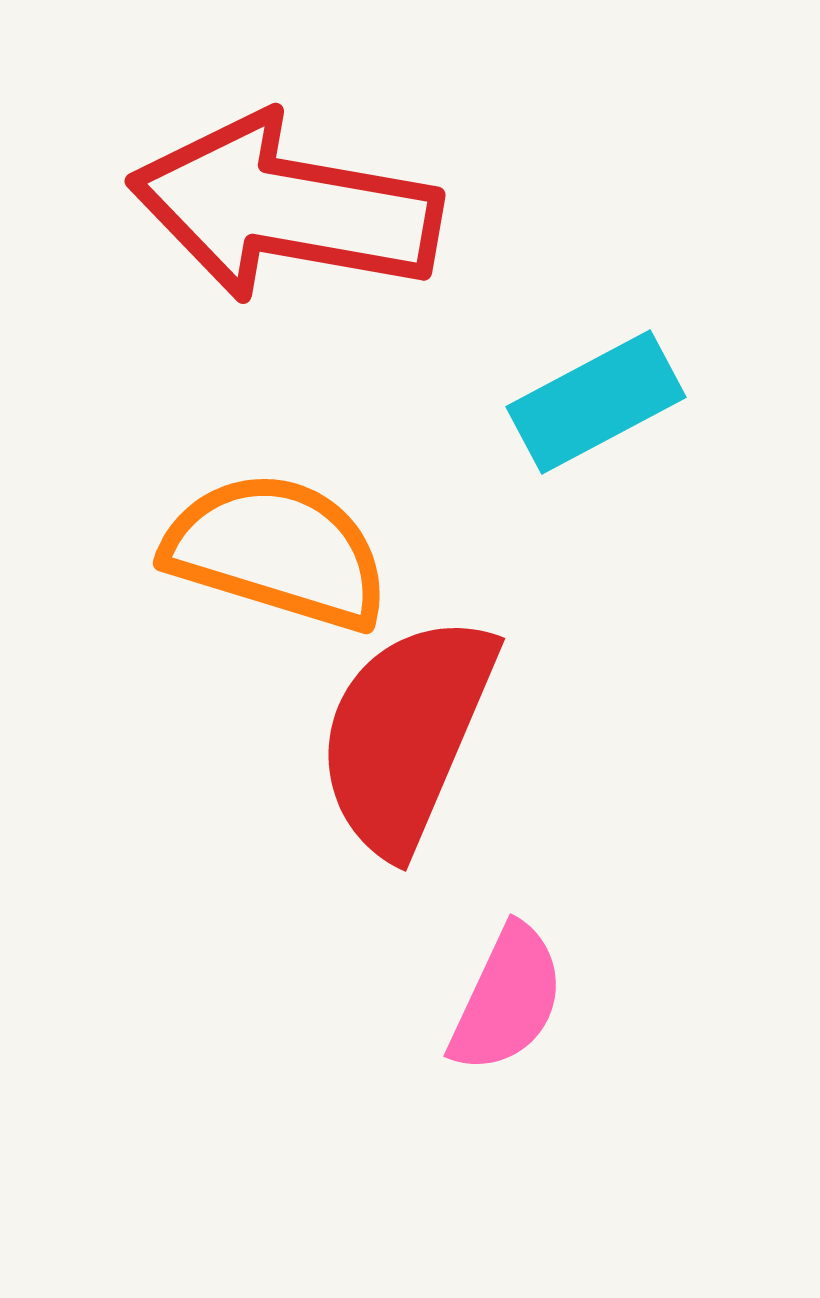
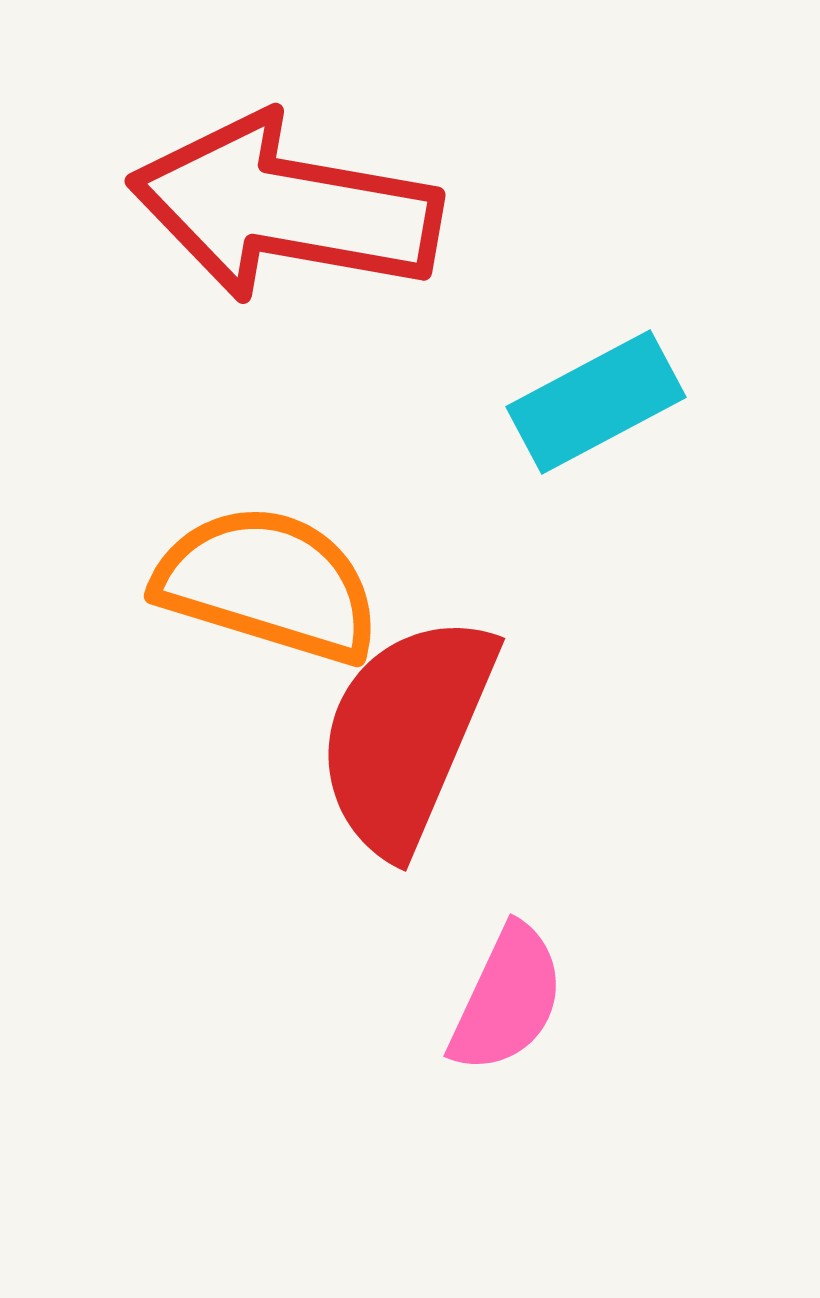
orange semicircle: moved 9 px left, 33 px down
